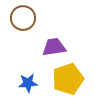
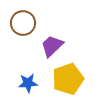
brown circle: moved 5 px down
purple trapezoid: moved 2 px left, 1 px up; rotated 35 degrees counterclockwise
